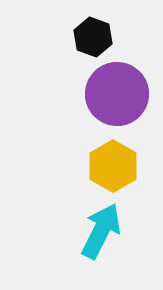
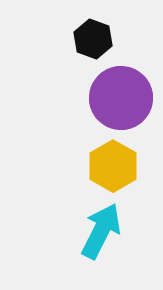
black hexagon: moved 2 px down
purple circle: moved 4 px right, 4 px down
